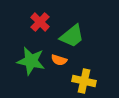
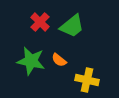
green trapezoid: moved 10 px up
orange semicircle: rotated 21 degrees clockwise
yellow cross: moved 3 px right, 1 px up
